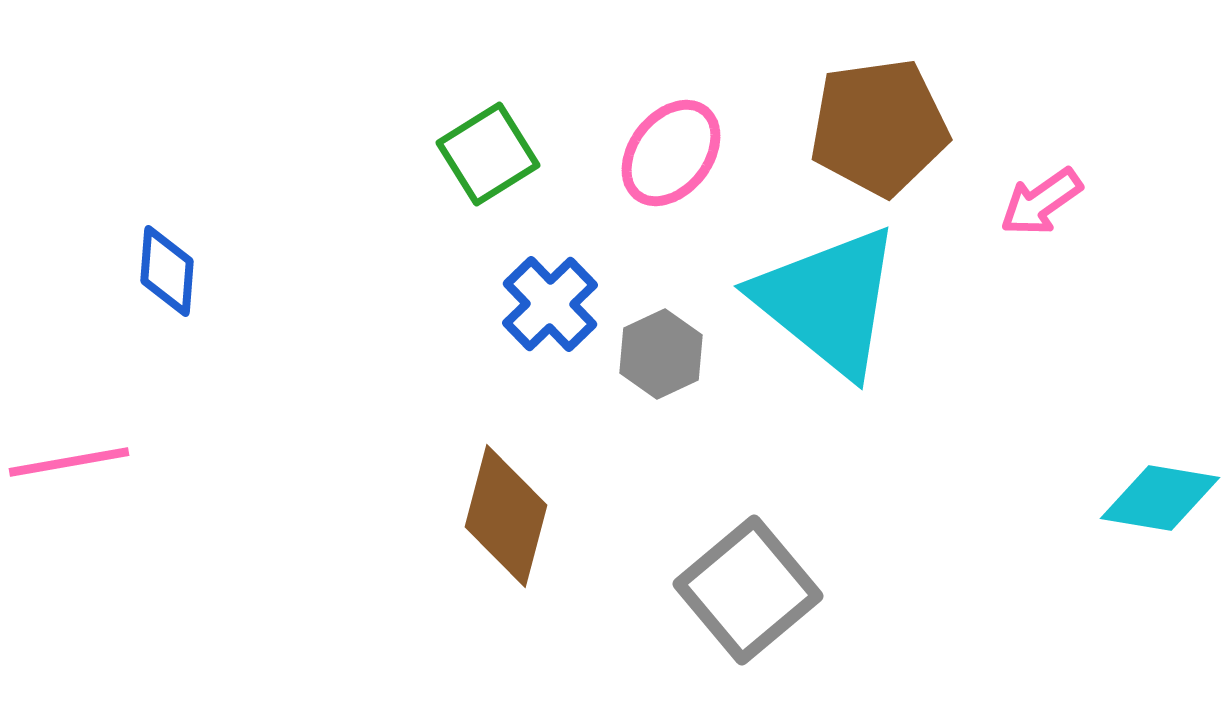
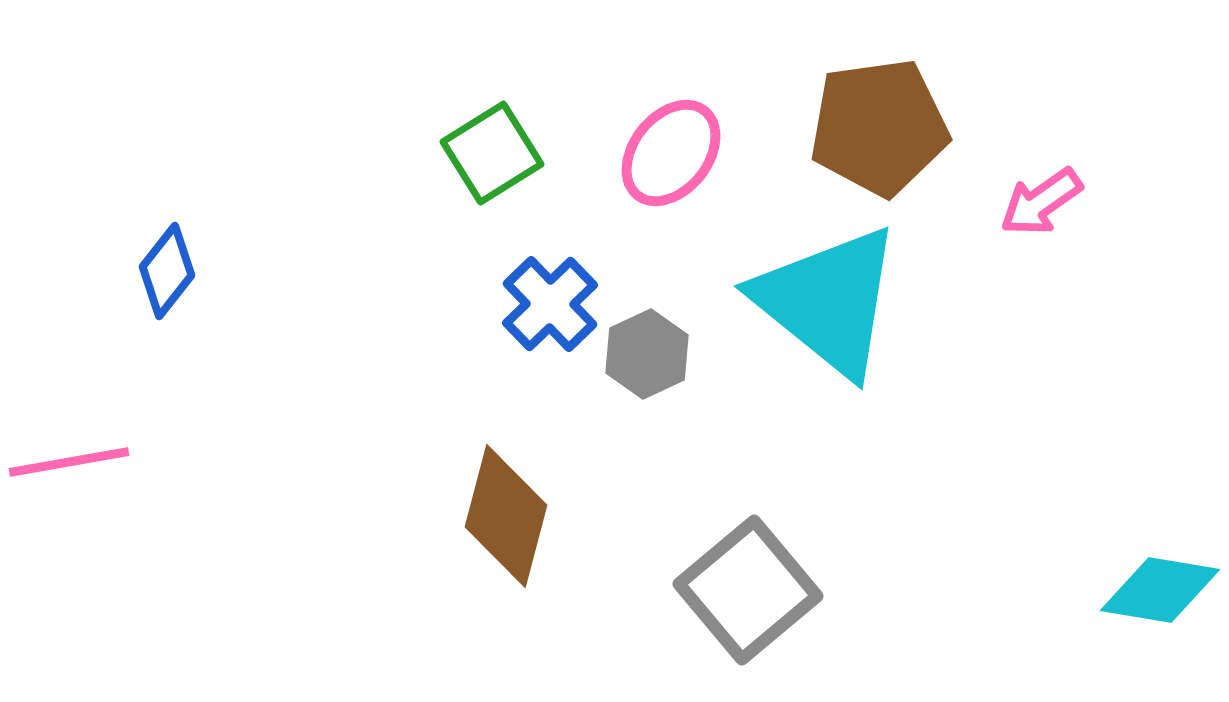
green square: moved 4 px right, 1 px up
blue diamond: rotated 34 degrees clockwise
gray hexagon: moved 14 px left
cyan diamond: moved 92 px down
